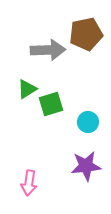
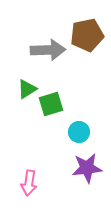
brown pentagon: moved 1 px right, 1 px down
cyan circle: moved 9 px left, 10 px down
purple star: moved 1 px right, 2 px down
